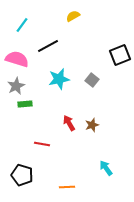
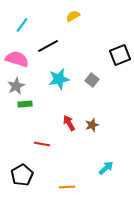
cyan arrow: rotated 84 degrees clockwise
black pentagon: rotated 25 degrees clockwise
